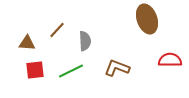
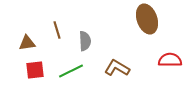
brown line: rotated 60 degrees counterclockwise
brown triangle: rotated 12 degrees counterclockwise
brown L-shape: rotated 10 degrees clockwise
